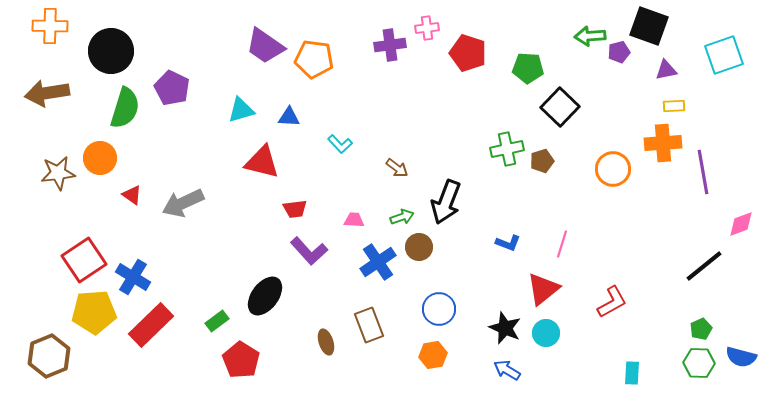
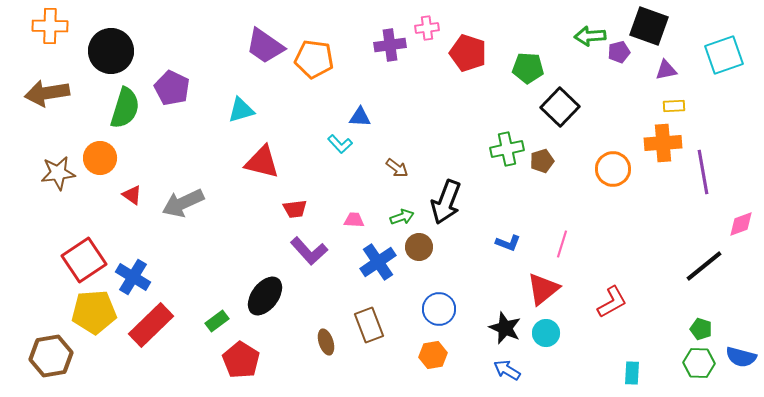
blue triangle at (289, 117): moved 71 px right
green pentagon at (701, 329): rotated 30 degrees counterclockwise
brown hexagon at (49, 356): moved 2 px right; rotated 12 degrees clockwise
